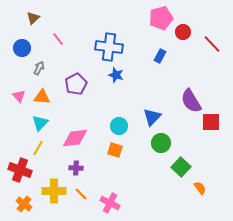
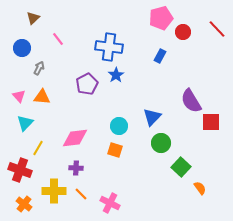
red line: moved 5 px right, 15 px up
blue star: rotated 21 degrees clockwise
purple pentagon: moved 11 px right
cyan triangle: moved 15 px left
